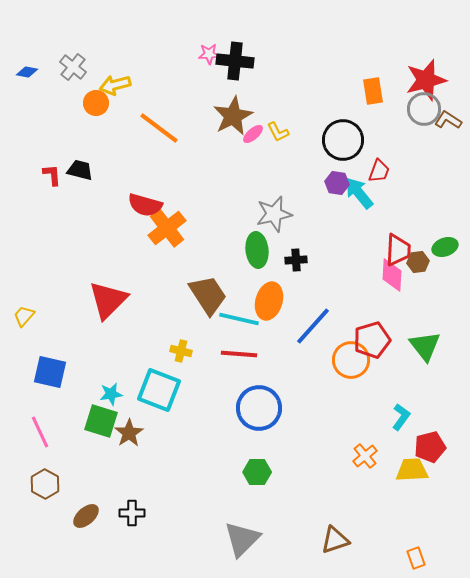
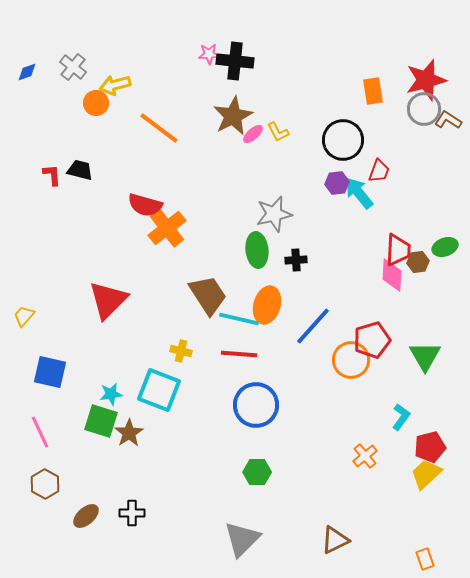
blue diamond at (27, 72): rotated 30 degrees counterclockwise
purple hexagon at (337, 183): rotated 15 degrees counterclockwise
orange ellipse at (269, 301): moved 2 px left, 4 px down
green triangle at (425, 346): moved 10 px down; rotated 8 degrees clockwise
blue circle at (259, 408): moved 3 px left, 3 px up
yellow trapezoid at (412, 470): moved 14 px right, 4 px down; rotated 40 degrees counterclockwise
brown triangle at (335, 540): rotated 8 degrees counterclockwise
orange rectangle at (416, 558): moved 9 px right, 1 px down
